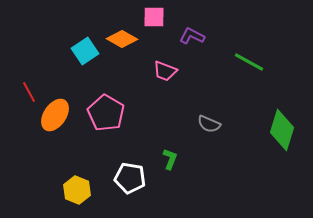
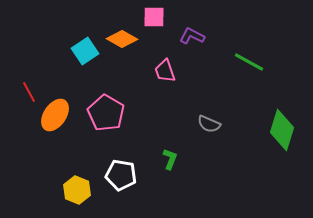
pink trapezoid: rotated 50 degrees clockwise
white pentagon: moved 9 px left, 3 px up
